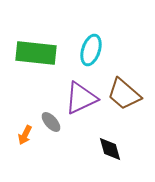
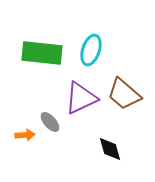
green rectangle: moved 6 px right
gray ellipse: moved 1 px left
orange arrow: rotated 120 degrees counterclockwise
